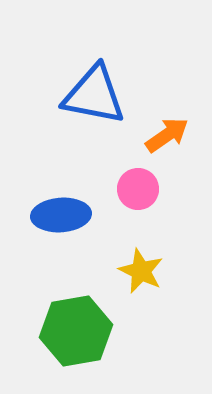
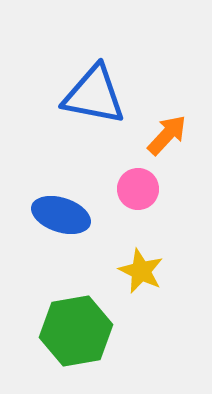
orange arrow: rotated 12 degrees counterclockwise
blue ellipse: rotated 22 degrees clockwise
